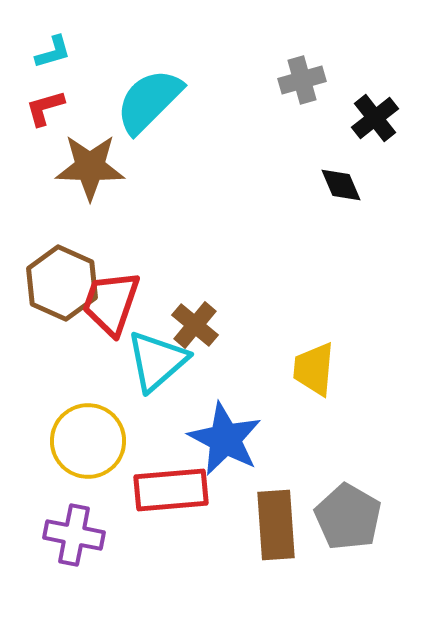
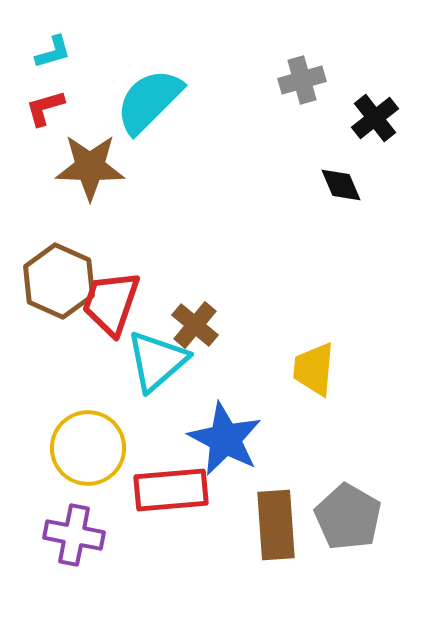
brown hexagon: moved 3 px left, 2 px up
yellow circle: moved 7 px down
